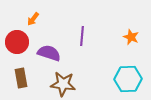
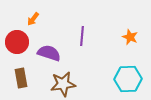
orange star: moved 1 px left
brown star: rotated 15 degrees counterclockwise
